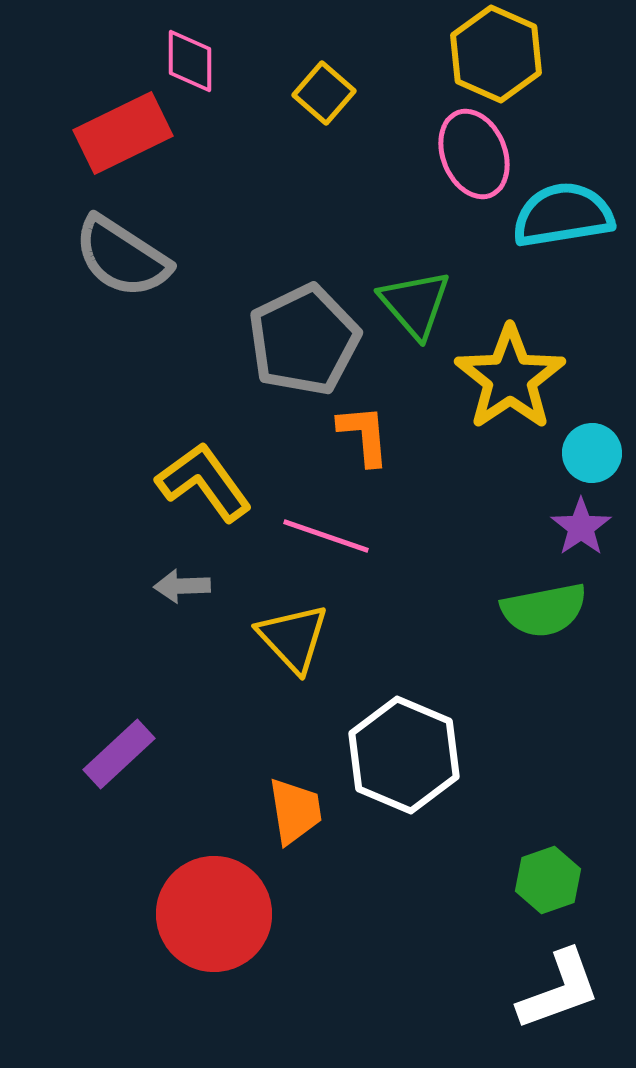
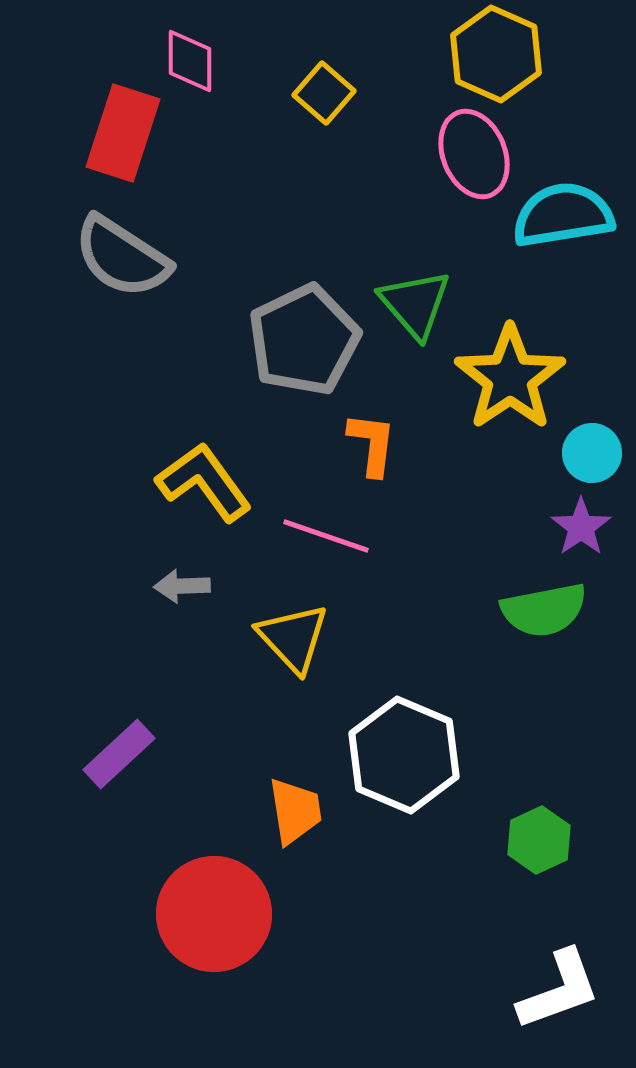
red rectangle: rotated 46 degrees counterclockwise
orange L-shape: moved 8 px right, 9 px down; rotated 12 degrees clockwise
green hexagon: moved 9 px left, 40 px up; rotated 6 degrees counterclockwise
